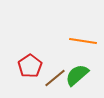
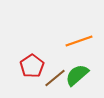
orange line: moved 4 px left; rotated 28 degrees counterclockwise
red pentagon: moved 2 px right
